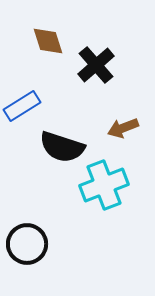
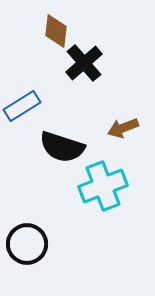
brown diamond: moved 8 px right, 10 px up; rotated 24 degrees clockwise
black cross: moved 12 px left, 2 px up
cyan cross: moved 1 px left, 1 px down
